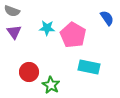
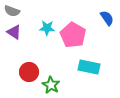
purple triangle: rotated 21 degrees counterclockwise
